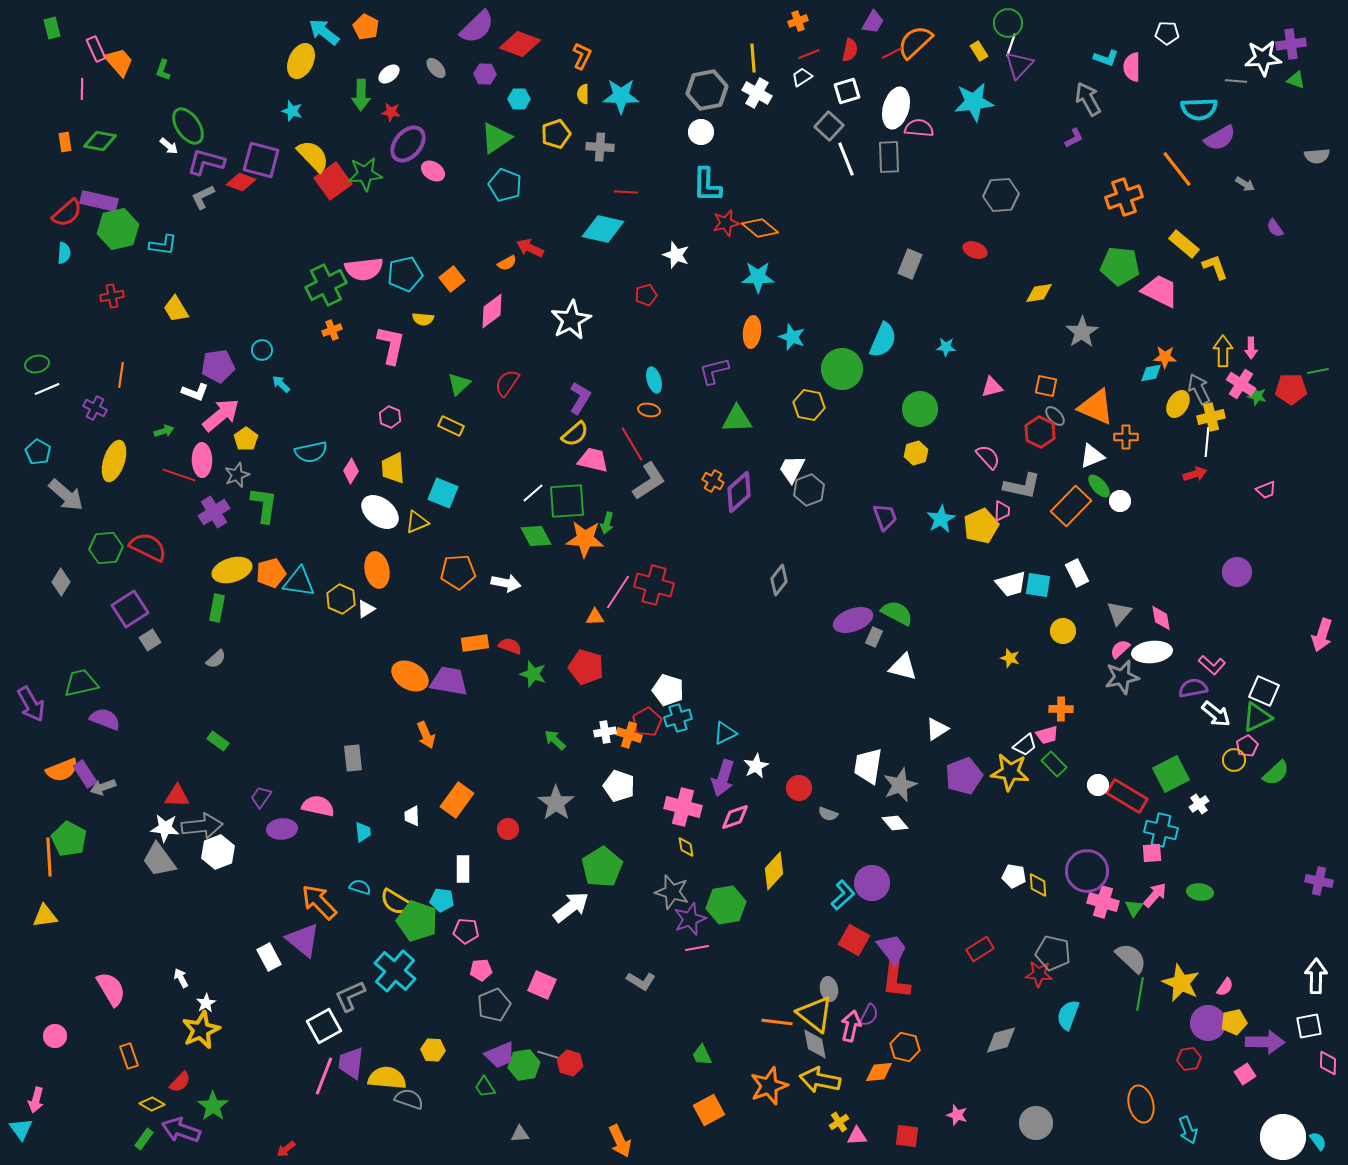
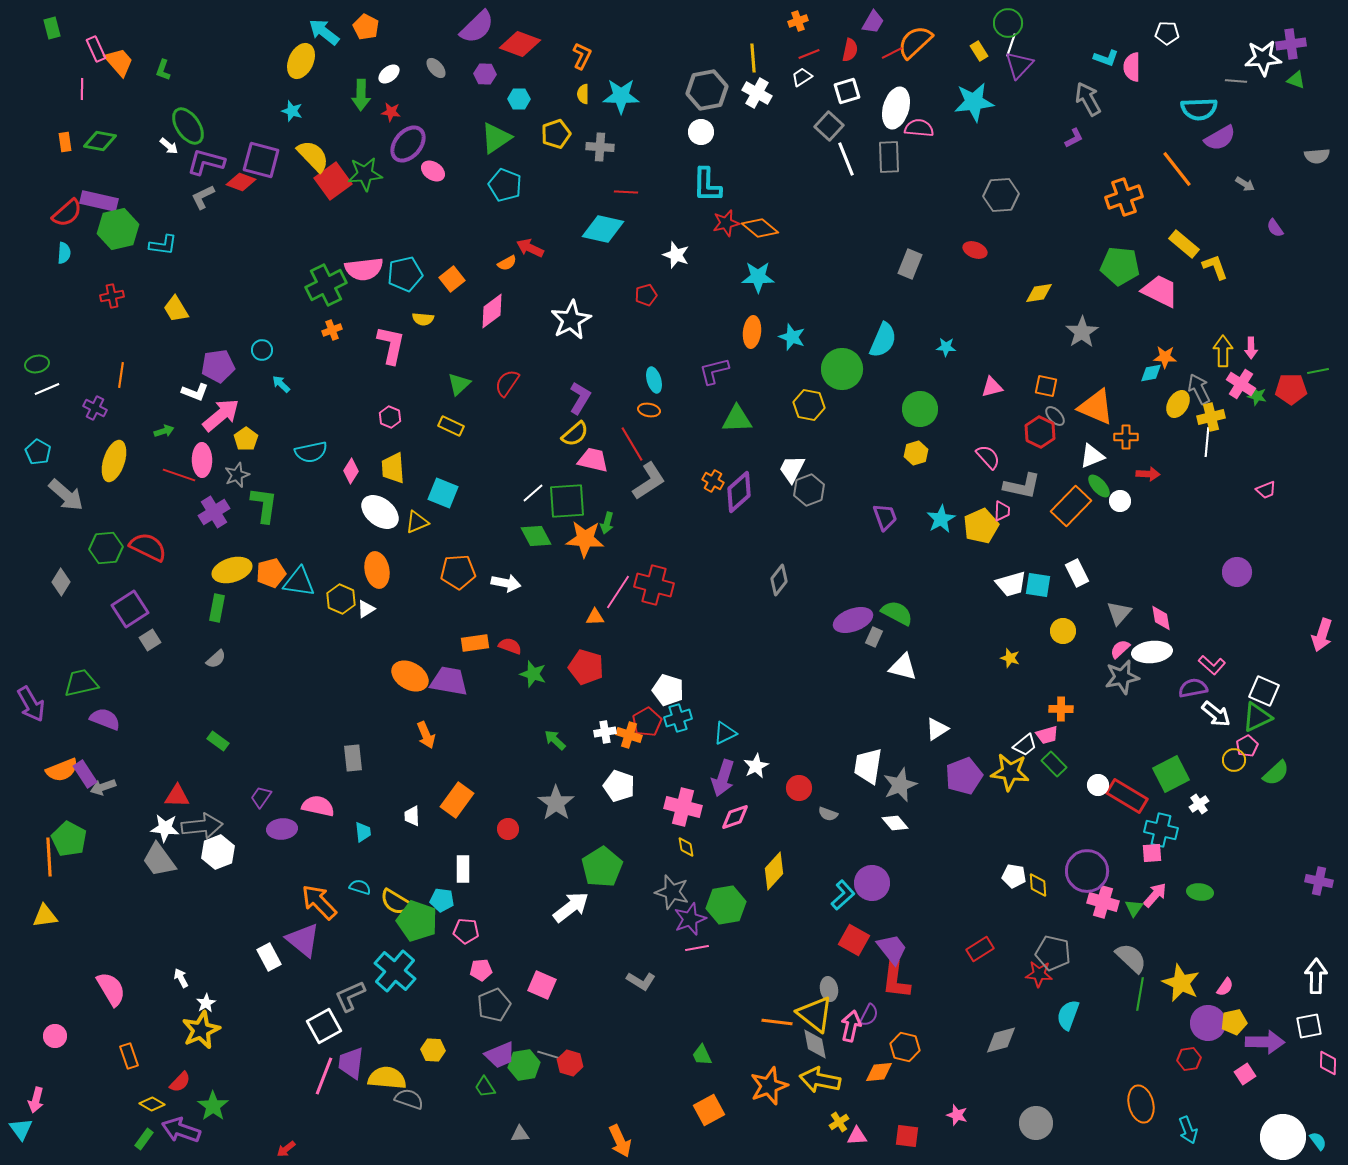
red arrow at (1195, 474): moved 47 px left; rotated 20 degrees clockwise
